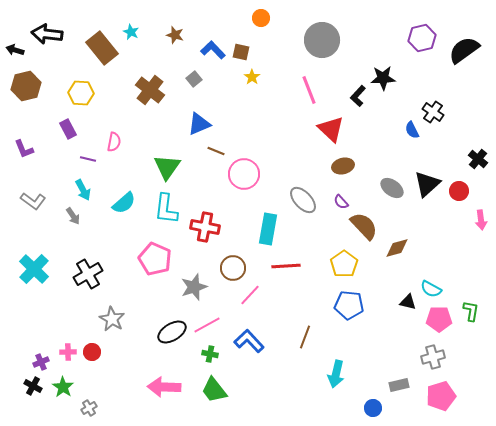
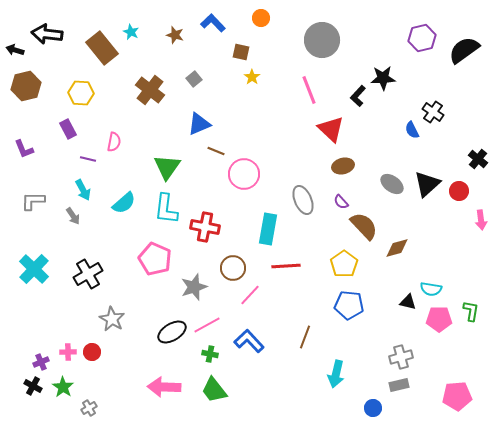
blue L-shape at (213, 50): moved 27 px up
gray ellipse at (392, 188): moved 4 px up
gray ellipse at (303, 200): rotated 20 degrees clockwise
gray L-shape at (33, 201): rotated 145 degrees clockwise
cyan semicircle at (431, 289): rotated 20 degrees counterclockwise
gray cross at (433, 357): moved 32 px left
pink pentagon at (441, 396): moved 16 px right; rotated 12 degrees clockwise
